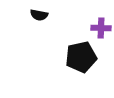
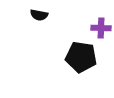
black pentagon: rotated 20 degrees clockwise
